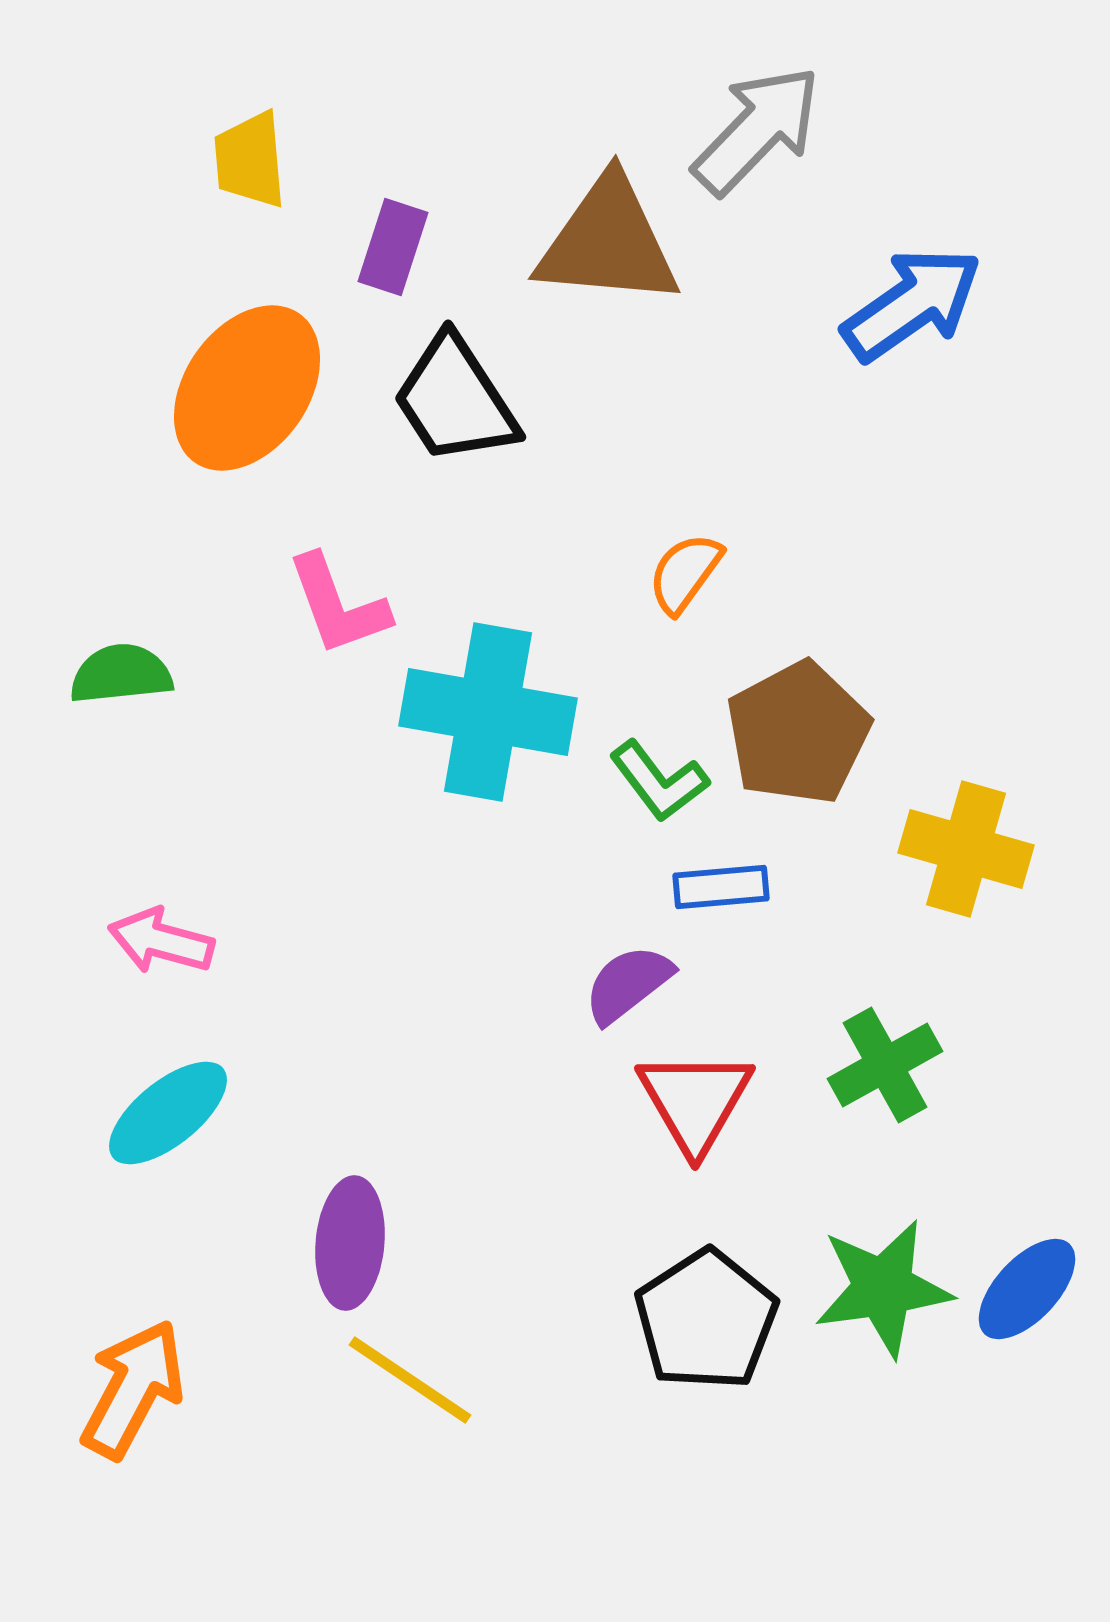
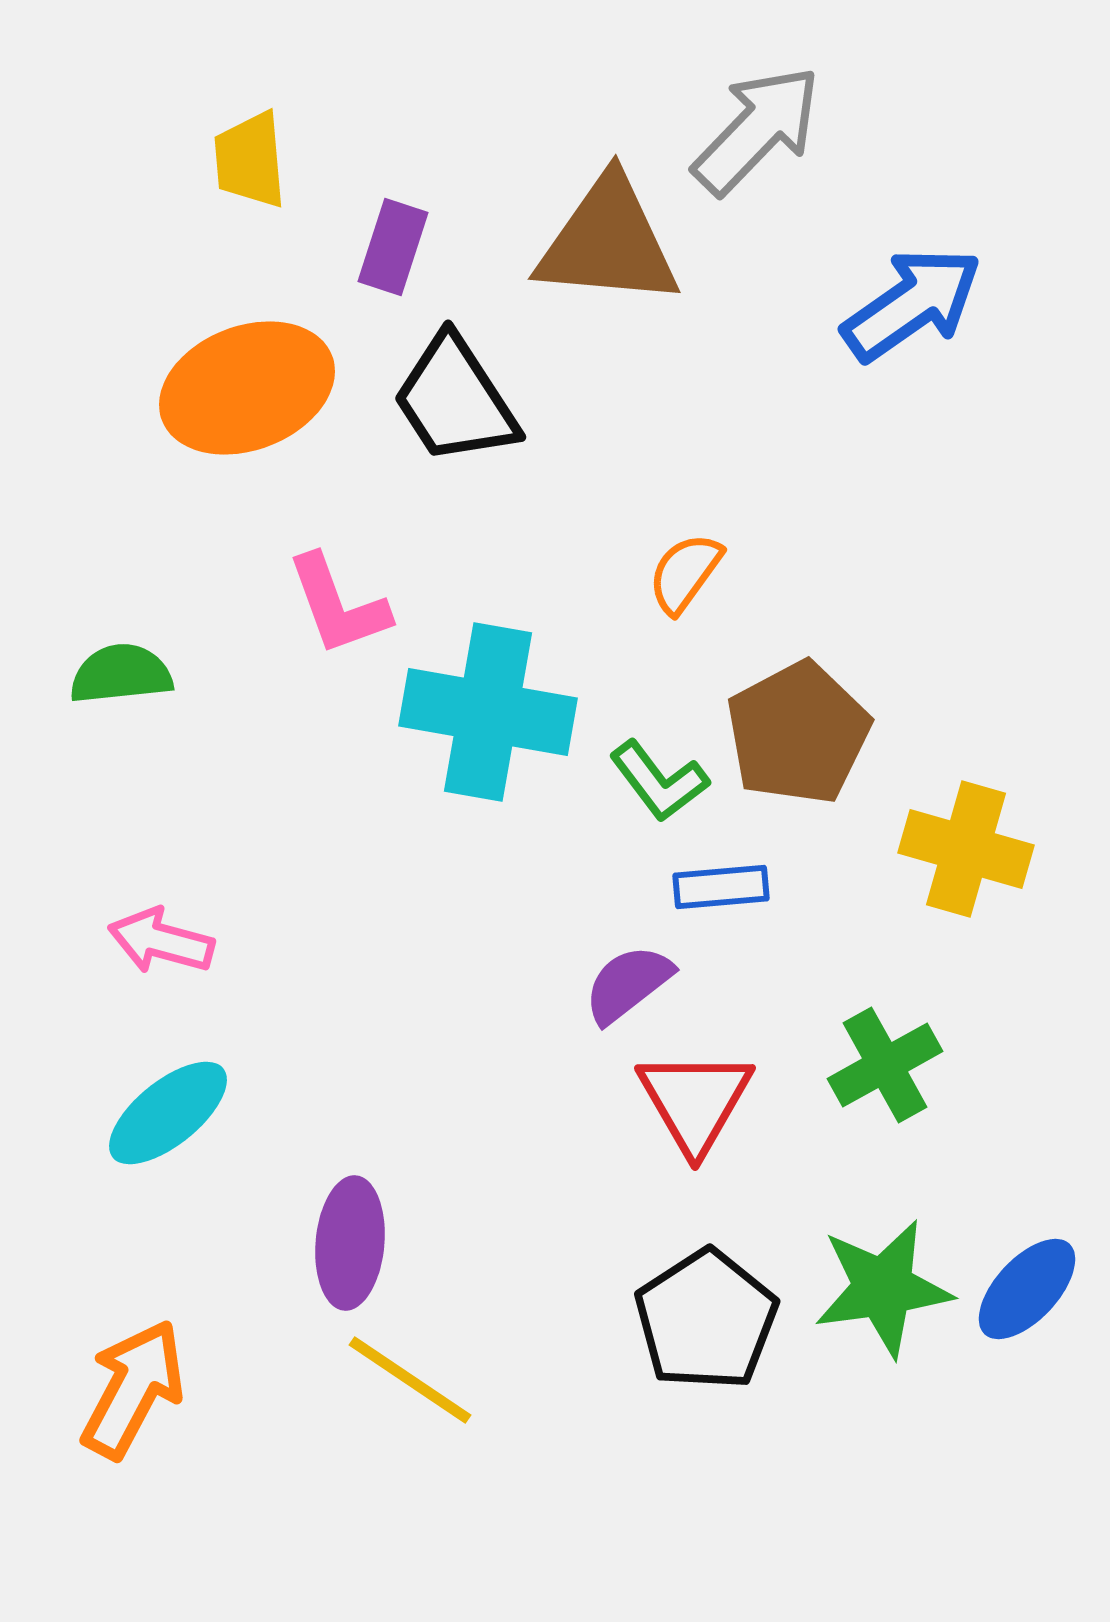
orange ellipse: rotated 34 degrees clockwise
